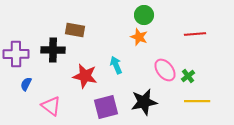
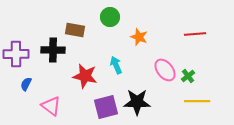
green circle: moved 34 px left, 2 px down
black star: moved 7 px left; rotated 12 degrees clockwise
